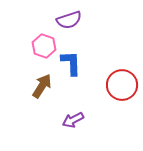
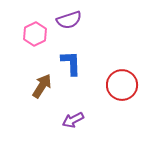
pink hexagon: moved 9 px left, 12 px up; rotated 15 degrees clockwise
